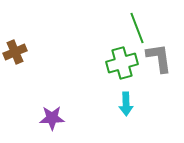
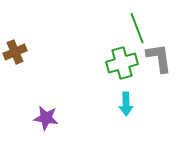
purple star: moved 6 px left; rotated 10 degrees clockwise
